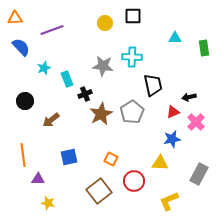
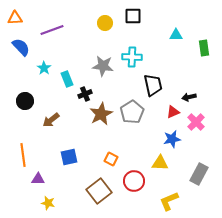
cyan triangle: moved 1 px right, 3 px up
cyan star: rotated 16 degrees counterclockwise
